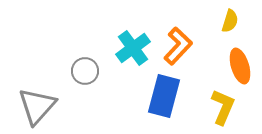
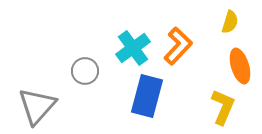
yellow semicircle: moved 1 px down
blue rectangle: moved 17 px left
